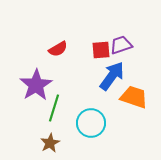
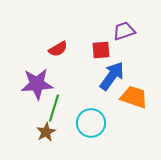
purple trapezoid: moved 3 px right, 14 px up
purple star: moved 1 px right, 1 px up; rotated 28 degrees clockwise
brown star: moved 4 px left, 11 px up
